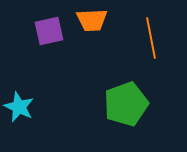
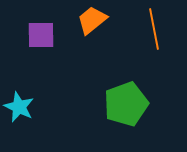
orange trapezoid: rotated 144 degrees clockwise
purple square: moved 8 px left, 4 px down; rotated 12 degrees clockwise
orange line: moved 3 px right, 9 px up
